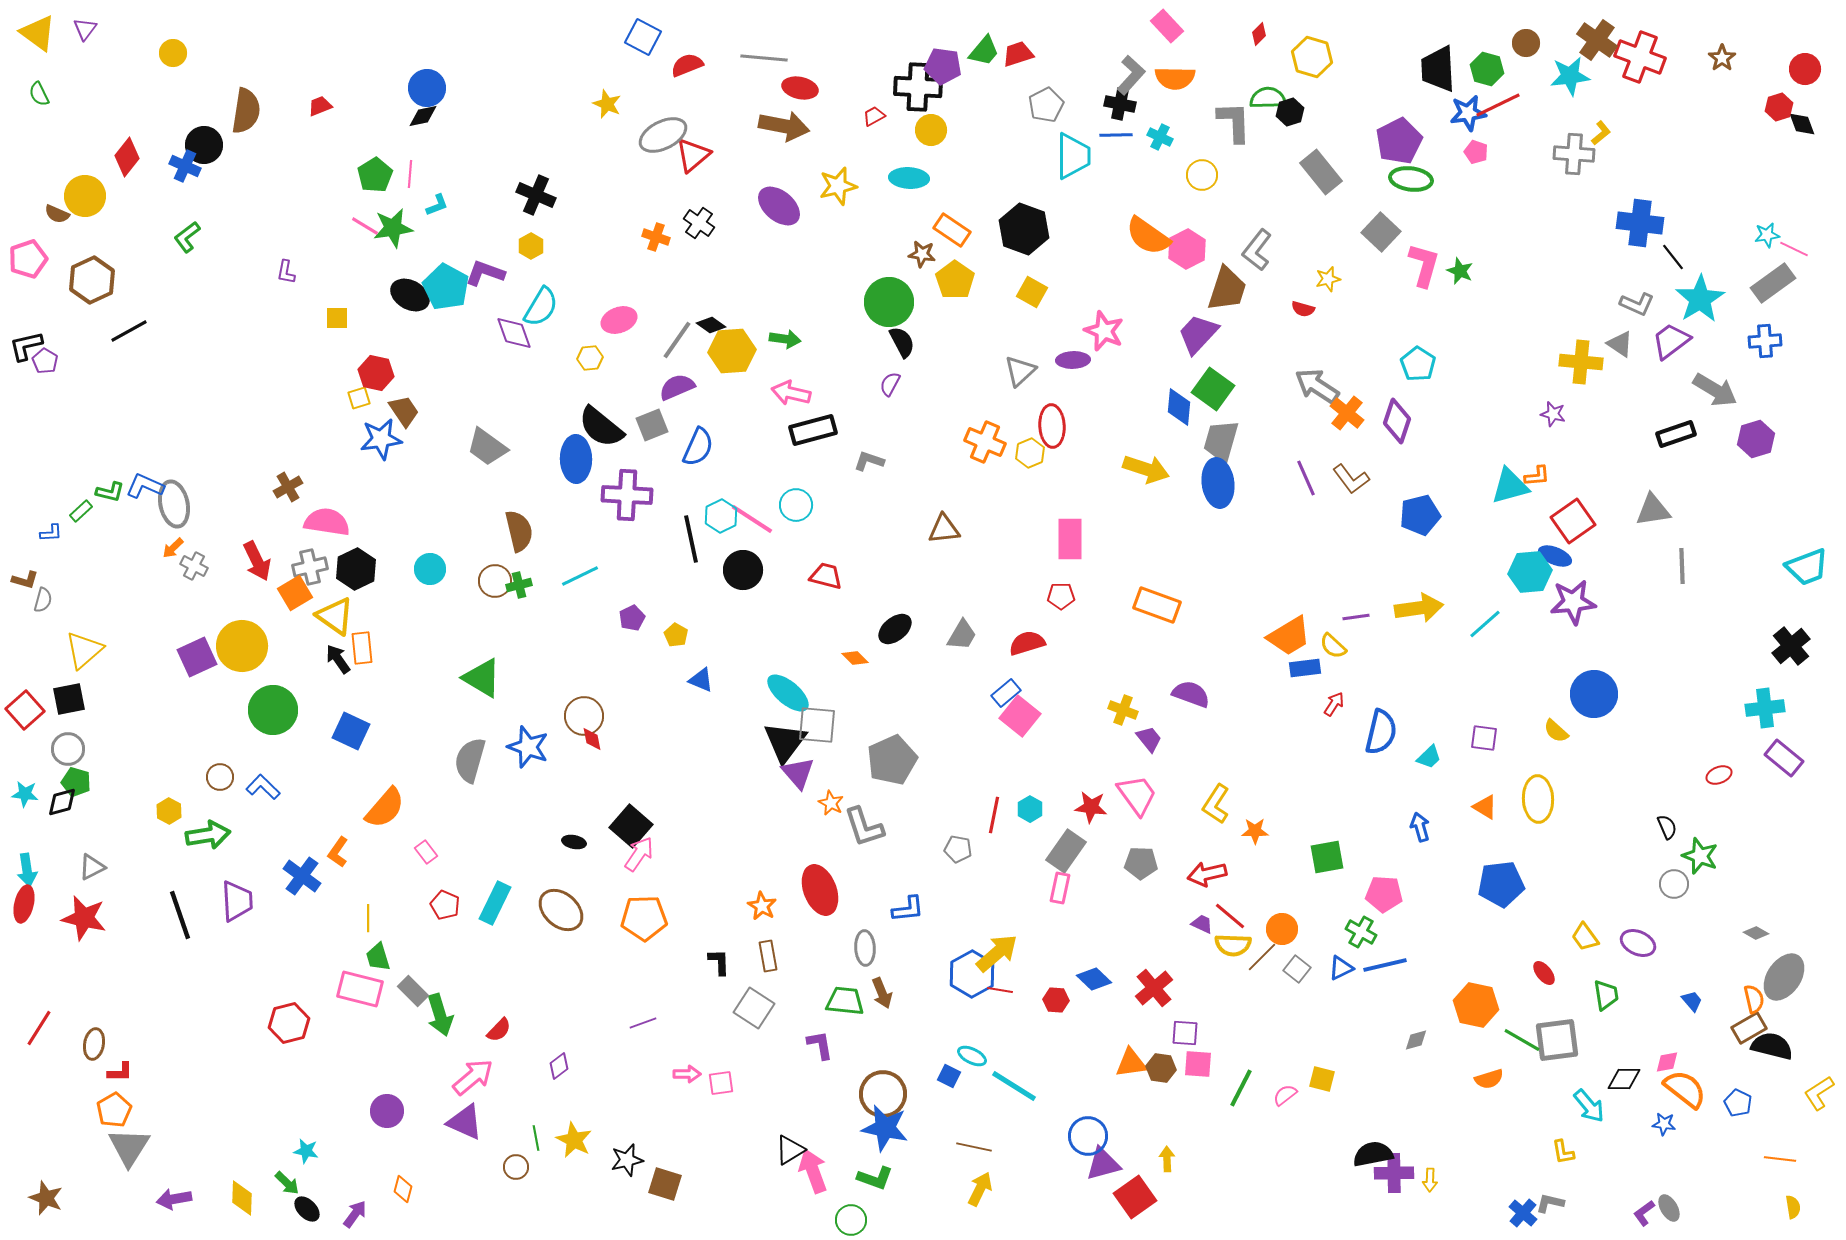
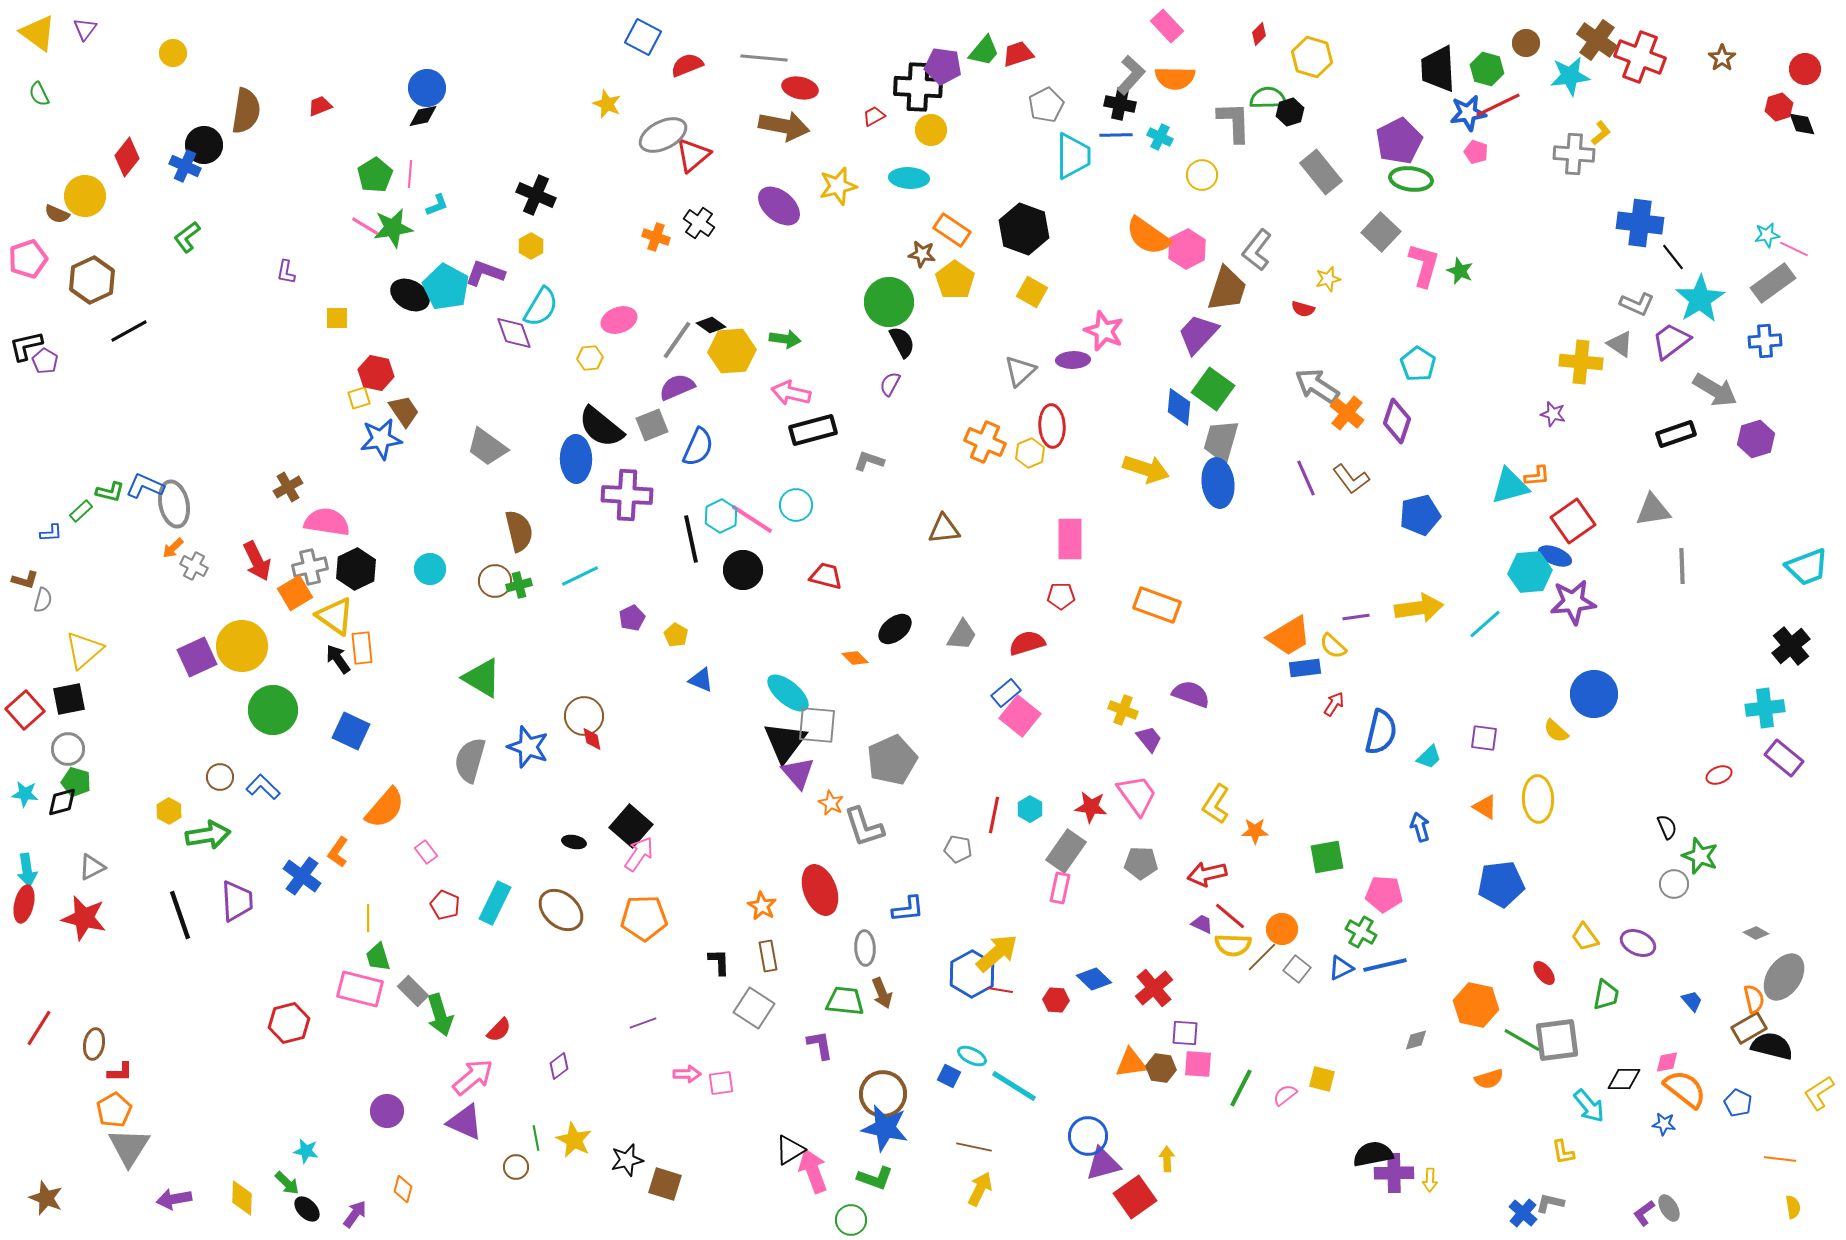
green trapezoid at (1606, 995): rotated 20 degrees clockwise
